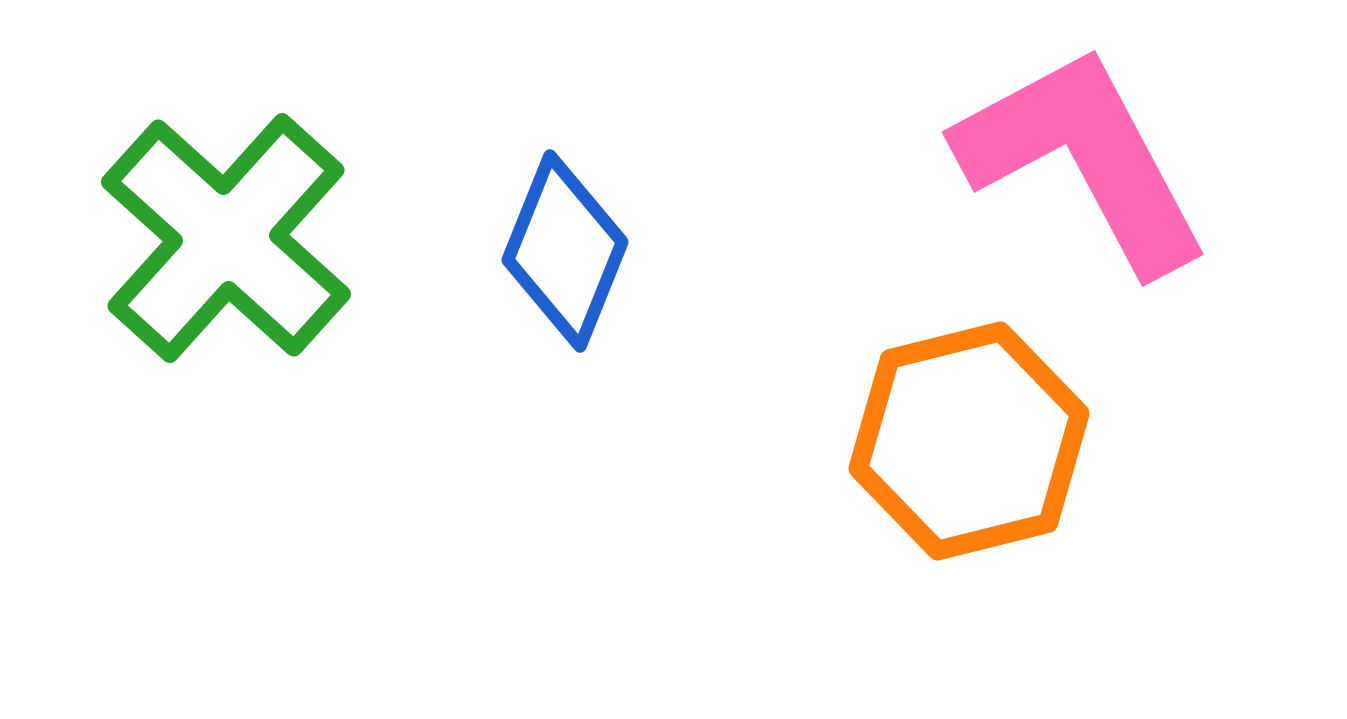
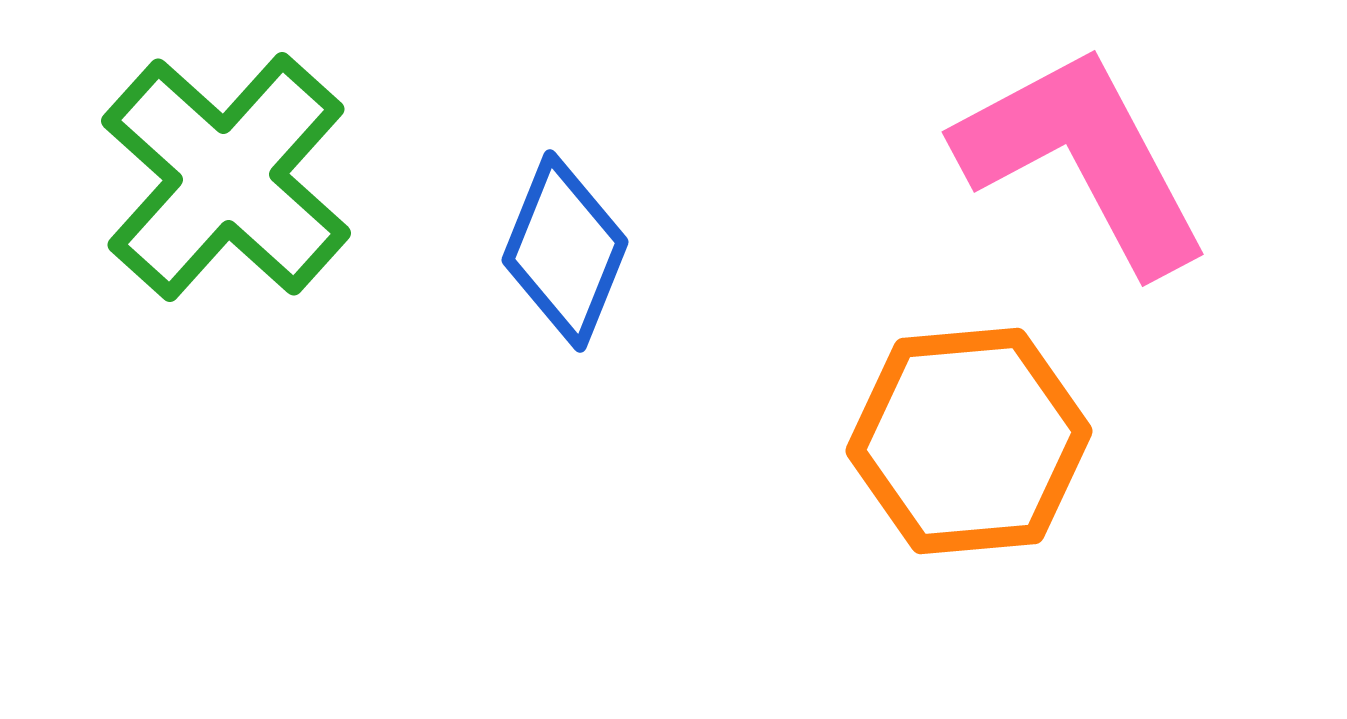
green cross: moved 61 px up
orange hexagon: rotated 9 degrees clockwise
